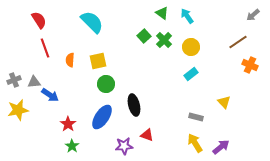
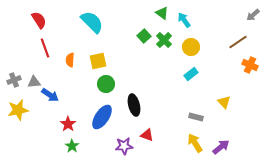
cyan arrow: moved 3 px left, 4 px down
